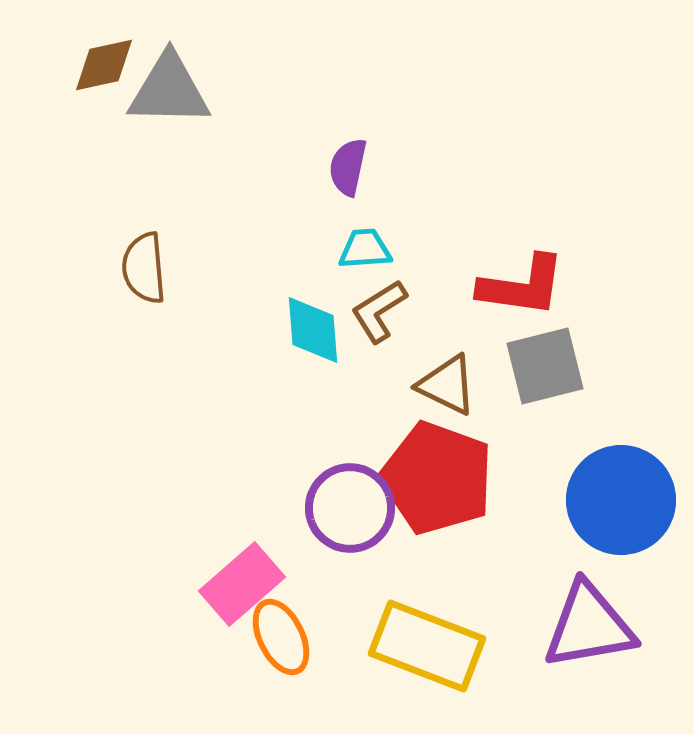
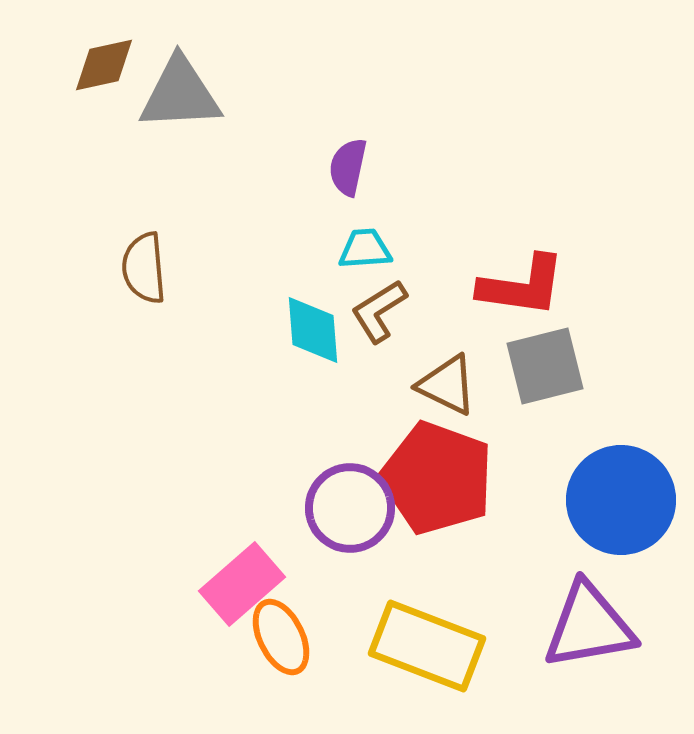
gray triangle: moved 11 px right, 4 px down; rotated 4 degrees counterclockwise
